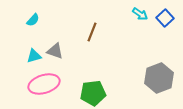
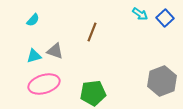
gray hexagon: moved 3 px right, 3 px down
